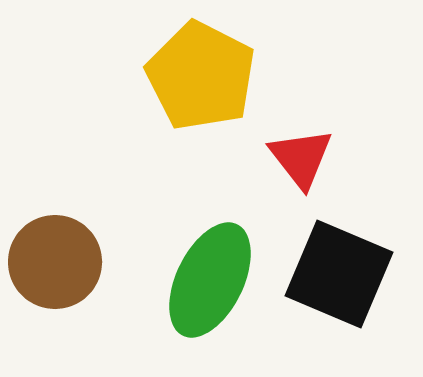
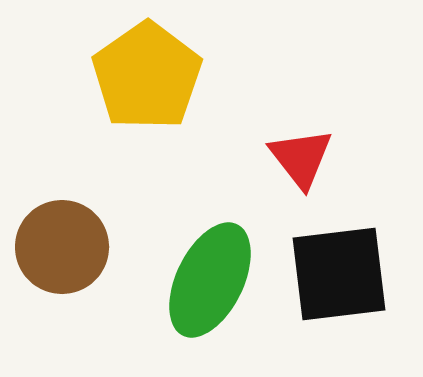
yellow pentagon: moved 54 px left; rotated 10 degrees clockwise
brown circle: moved 7 px right, 15 px up
black square: rotated 30 degrees counterclockwise
